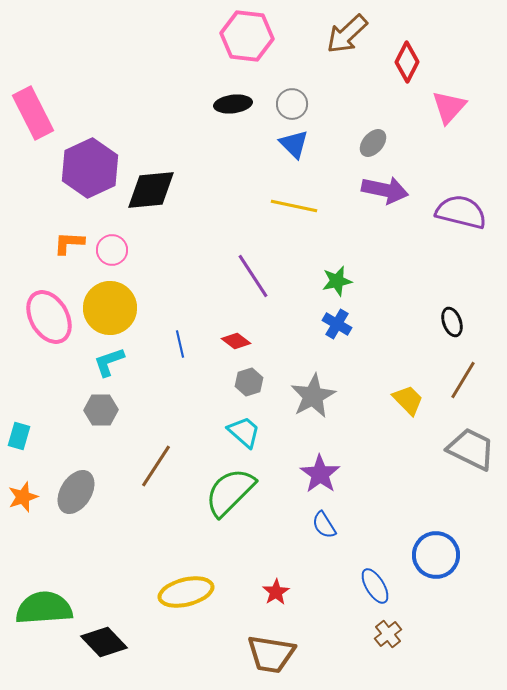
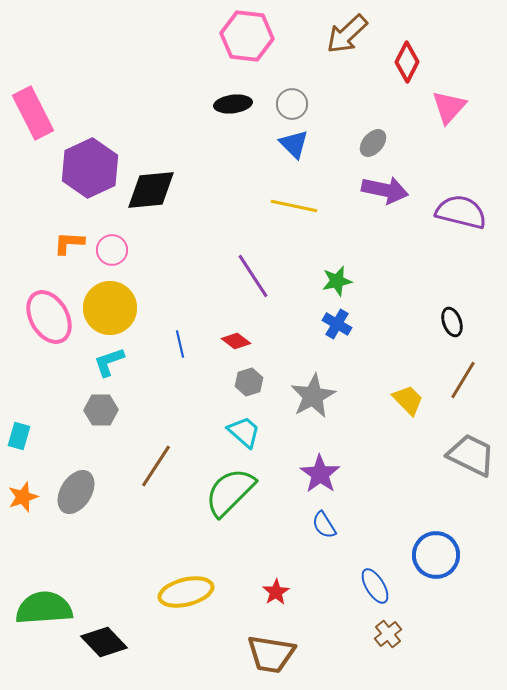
gray trapezoid at (471, 449): moved 6 px down
